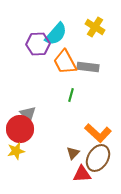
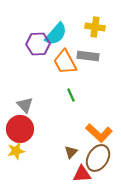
yellow cross: rotated 24 degrees counterclockwise
gray rectangle: moved 11 px up
green line: rotated 40 degrees counterclockwise
gray triangle: moved 3 px left, 9 px up
orange L-shape: moved 1 px right
brown triangle: moved 2 px left, 1 px up
